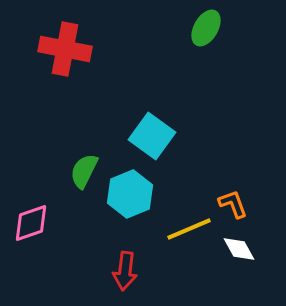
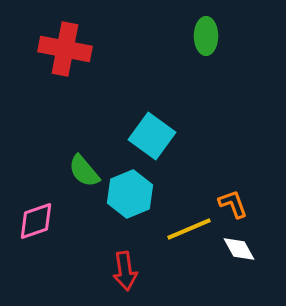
green ellipse: moved 8 px down; rotated 30 degrees counterclockwise
green semicircle: rotated 66 degrees counterclockwise
pink diamond: moved 5 px right, 2 px up
red arrow: rotated 15 degrees counterclockwise
